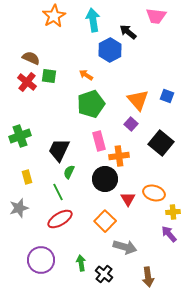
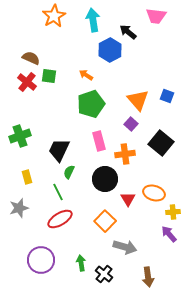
orange cross: moved 6 px right, 2 px up
